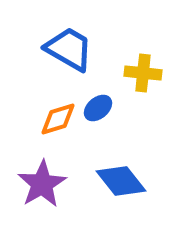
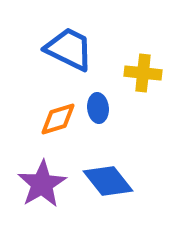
blue trapezoid: rotated 4 degrees counterclockwise
blue ellipse: rotated 56 degrees counterclockwise
blue diamond: moved 13 px left
